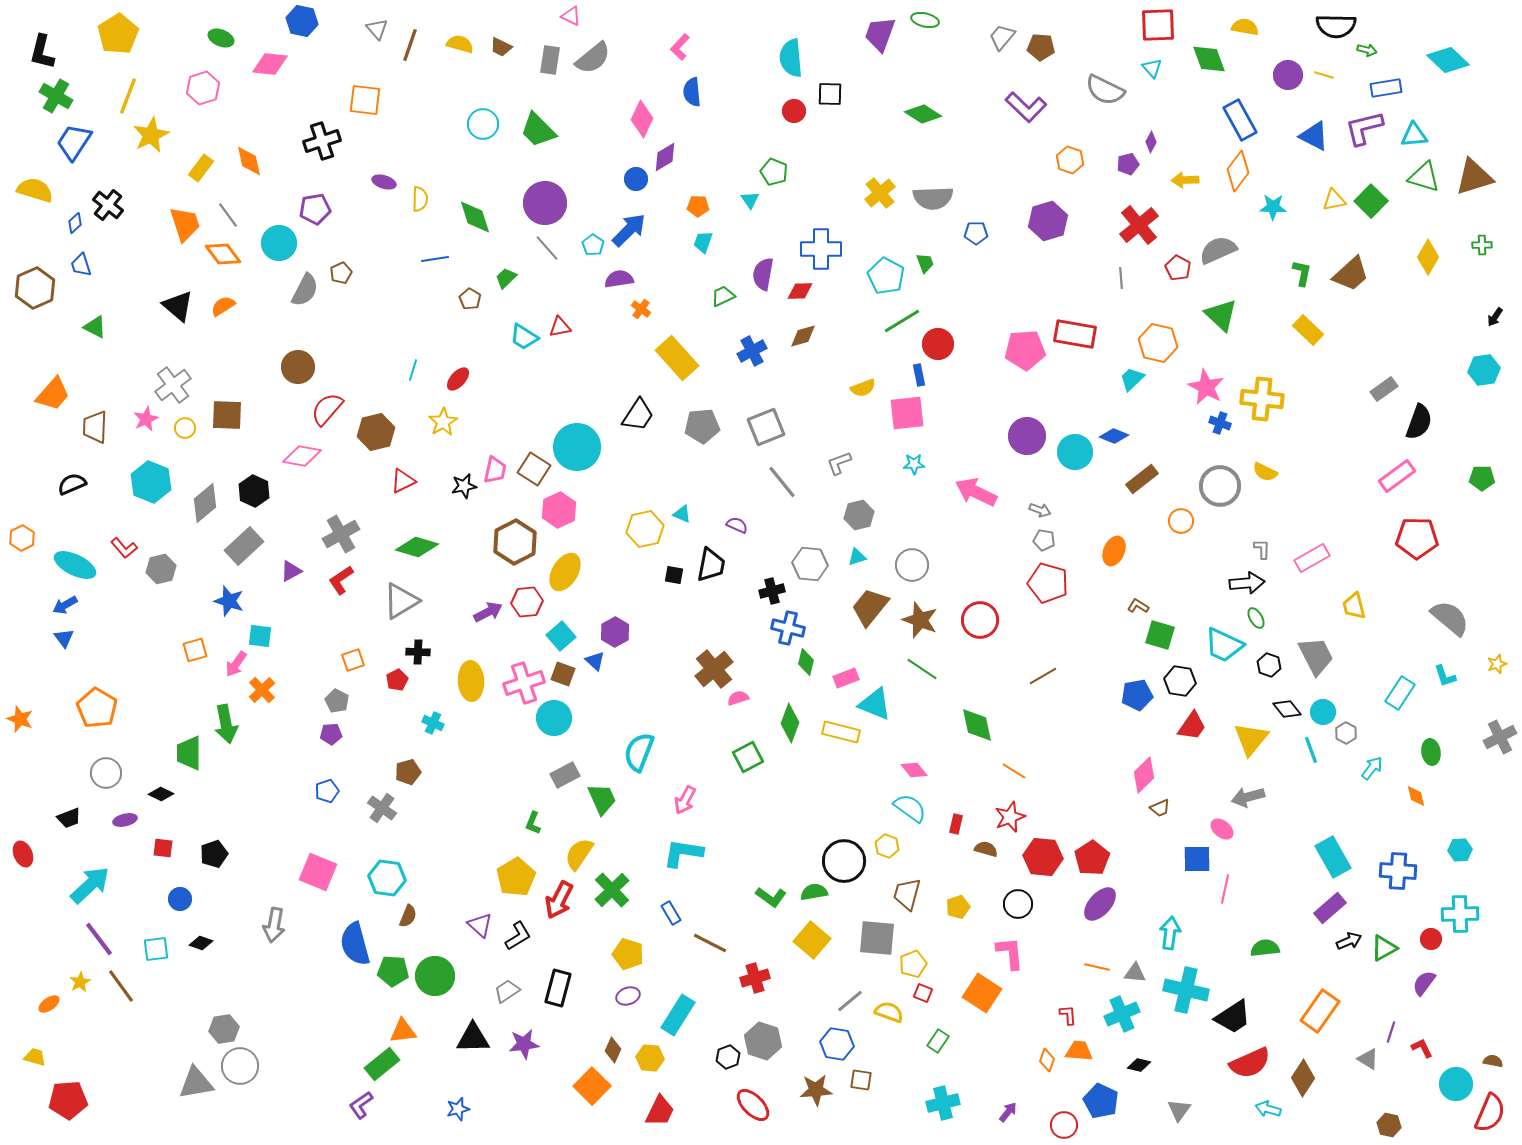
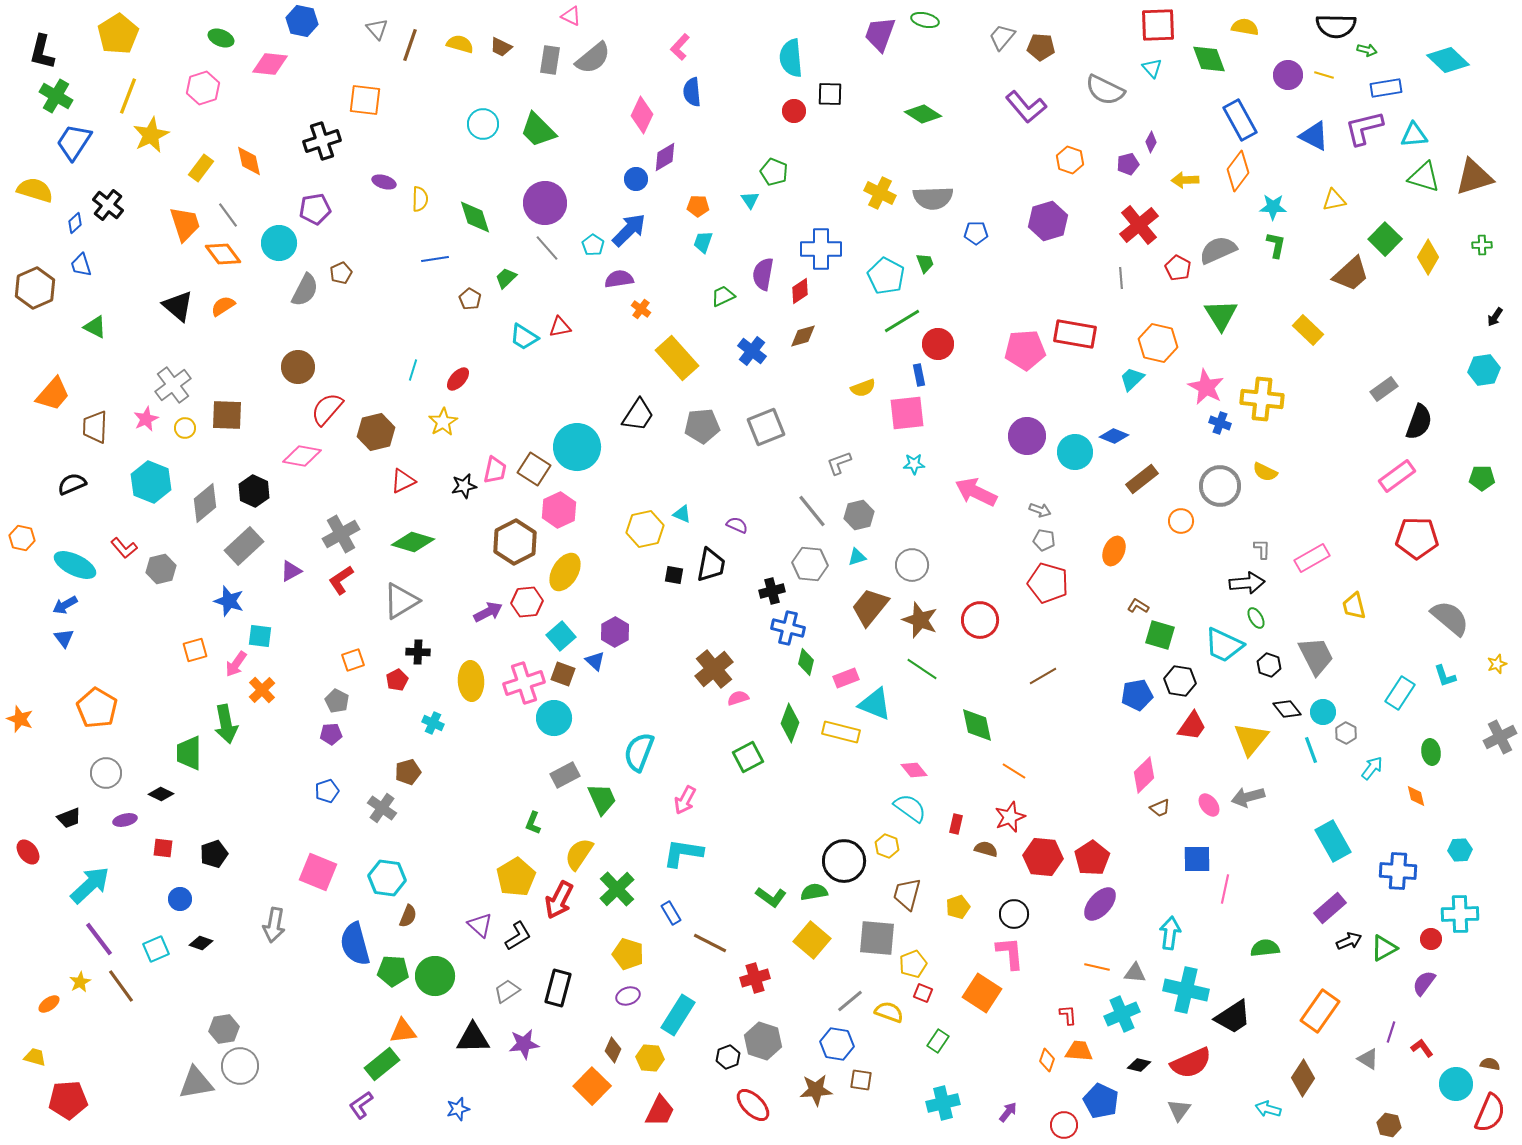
purple L-shape at (1026, 107): rotated 6 degrees clockwise
pink diamond at (642, 119): moved 4 px up
yellow cross at (880, 193): rotated 24 degrees counterclockwise
green square at (1371, 201): moved 14 px right, 38 px down
green L-shape at (1302, 273): moved 26 px left, 28 px up
red diamond at (800, 291): rotated 32 degrees counterclockwise
green triangle at (1221, 315): rotated 15 degrees clockwise
blue cross at (752, 351): rotated 24 degrees counterclockwise
gray line at (782, 482): moved 30 px right, 29 px down
orange hexagon at (22, 538): rotated 20 degrees counterclockwise
green diamond at (417, 547): moved 4 px left, 5 px up
pink ellipse at (1222, 829): moved 13 px left, 24 px up; rotated 15 degrees clockwise
red ellipse at (23, 854): moved 5 px right, 2 px up; rotated 15 degrees counterclockwise
cyan rectangle at (1333, 857): moved 16 px up
green cross at (612, 890): moved 5 px right, 1 px up
black circle at (1018, 904): moved 4 px left, 10 px down
cyan square at (156, 949): rotated 16 degrees counterclockwise
red L-shape at (1422, 1048): rotated 10 degrees counterclockwise
brown semicircle at (1493, 1061): moved 3 px left, 3 px down
red semicircle at (1250, 1063): moved 59 px left
